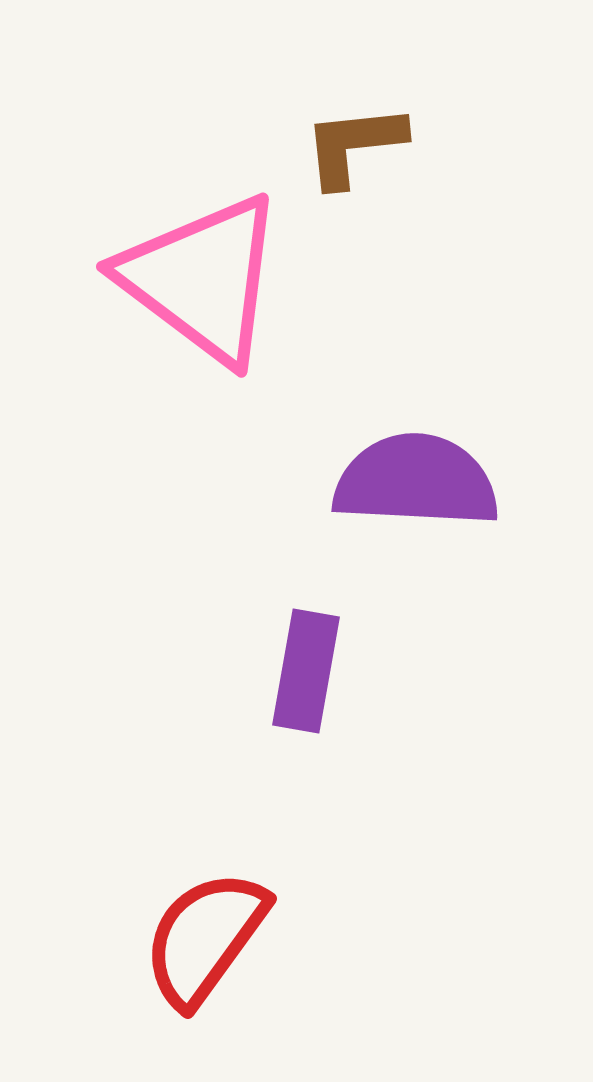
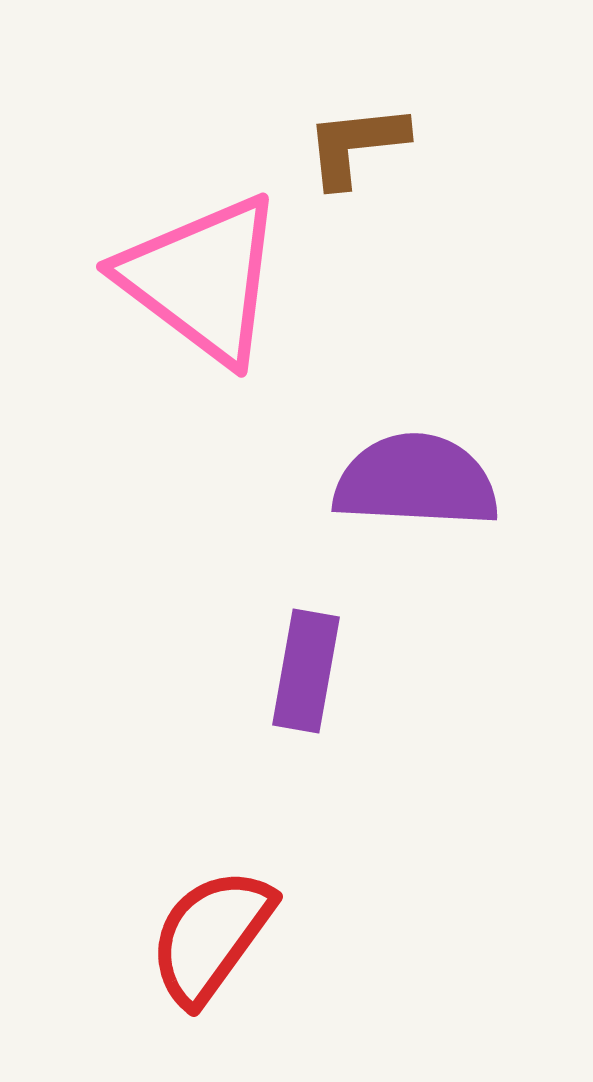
brown L-shape: moved 2 px right
red semicircle: moved 6 px right, 2 px up
